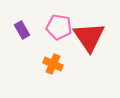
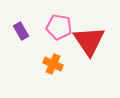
purple rectangle: moved 1 px left, 1 px down
red triangle: moved 4 px down
